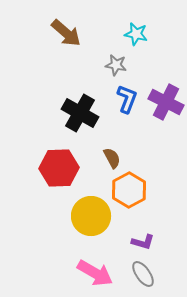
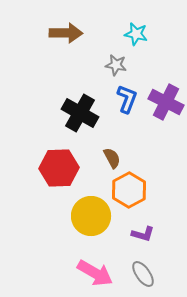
brown arrow: rotated 40 degrees counterclockwise
purple L-shape: moved 8 px up
